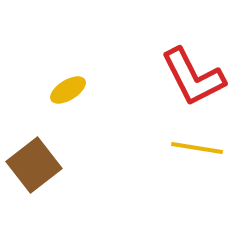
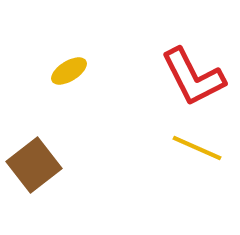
yellow ellipse: moved 1 px right, 19 px up
yellow line: rotated 15 degrees clockwise
